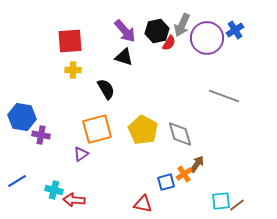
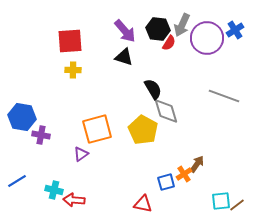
black hexagon: moved 1 px right, 2 px up; rotated 20 degrees clockwise
black semicircle: moved 47 px right
gray diamond: moved 14 px left, 23 px up
